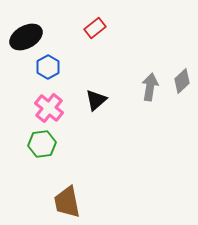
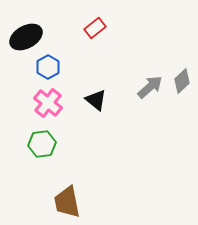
gray arrow: rotated 40 degrees clockwise
black triangle: rotated 40 degrees counterclockwise
pink cross: moved 1 px left, 5 px up
